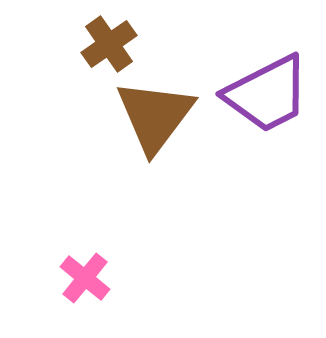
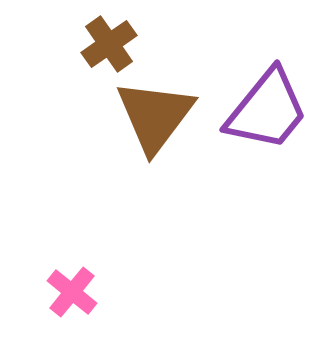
purple trapezoid: moved 16 px down; rotated 24 degrees counterclockwise
pink cross: moved 13 px left, 14 px down
